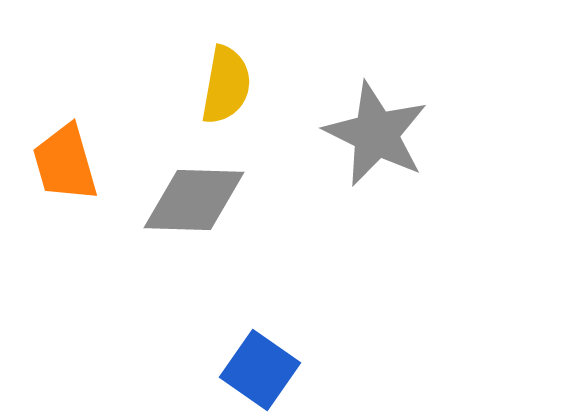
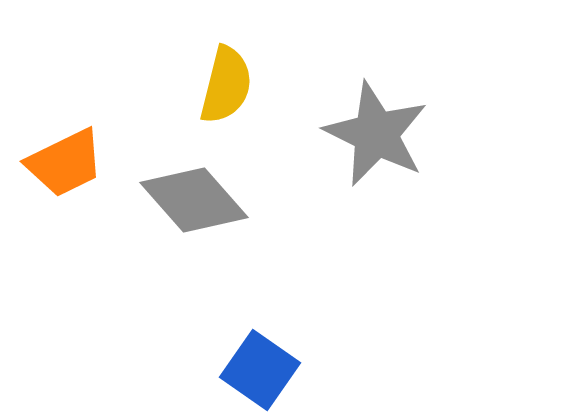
yellow semicircle: rotated 4 degrees clockwise
orange trapezoid: rotated 100 degrees counterclockwise
gray diamond: rotated 47 degrees clockwise
